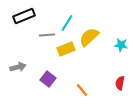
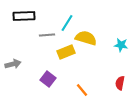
black rectangle: rotated 20 degrees clockwise
yellow semicircle: moved 3 px left, 1 px down; rotated 60 degrees clockwise
yellow rectangle: moved 3 px down
gray arrow: moved 5 px left, 3 px up
